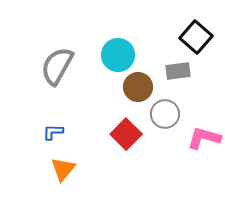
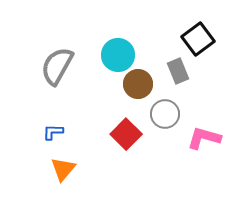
black square: moved 2 px right, 2 px down; rotated 12 degrees clockwise
gray rectangle: rotated 75 degrees clockwise
brown circle: moved 3 px up
